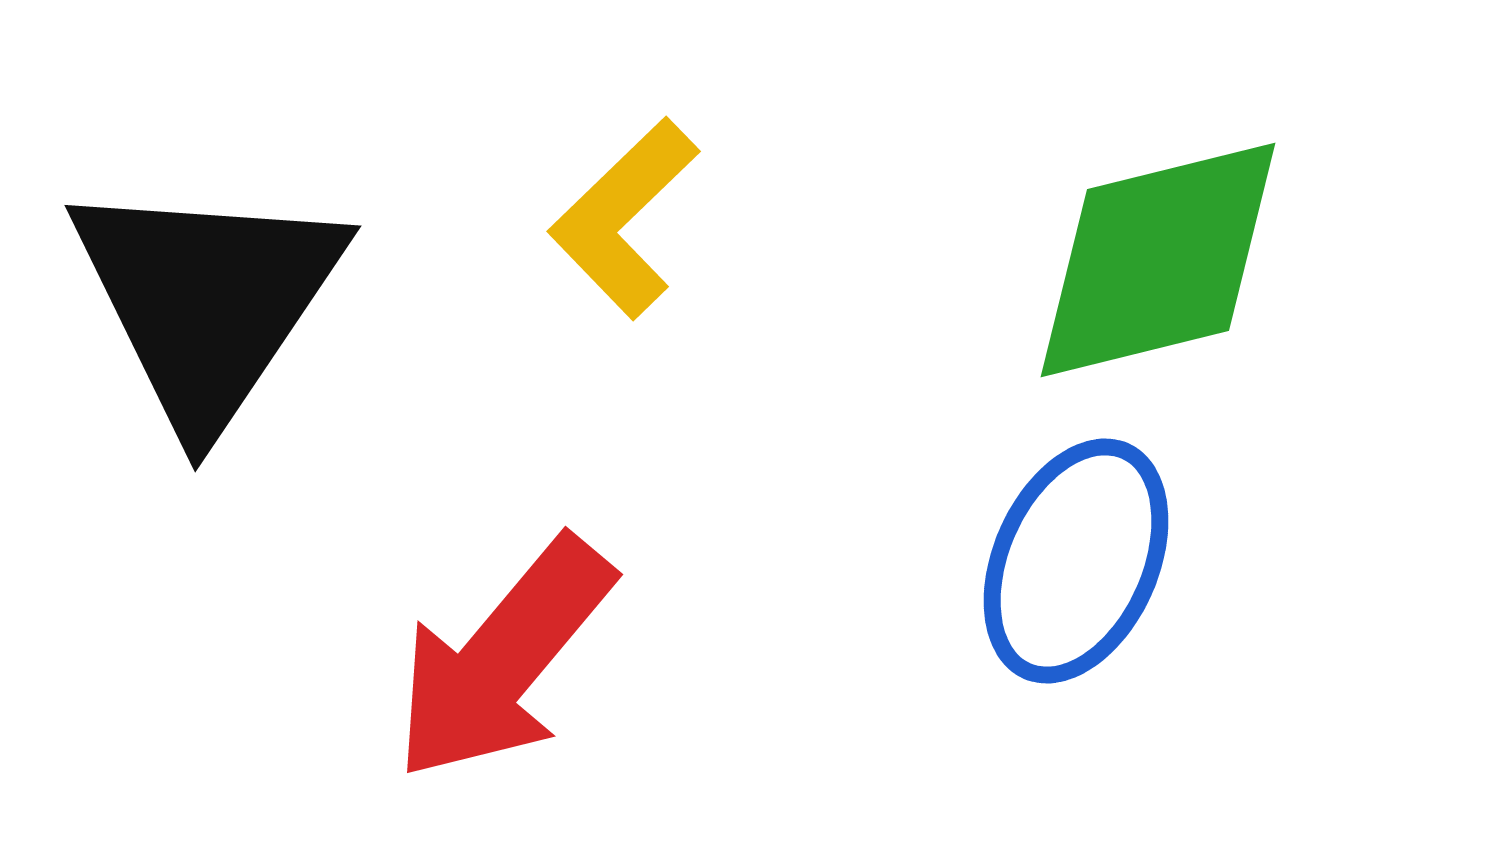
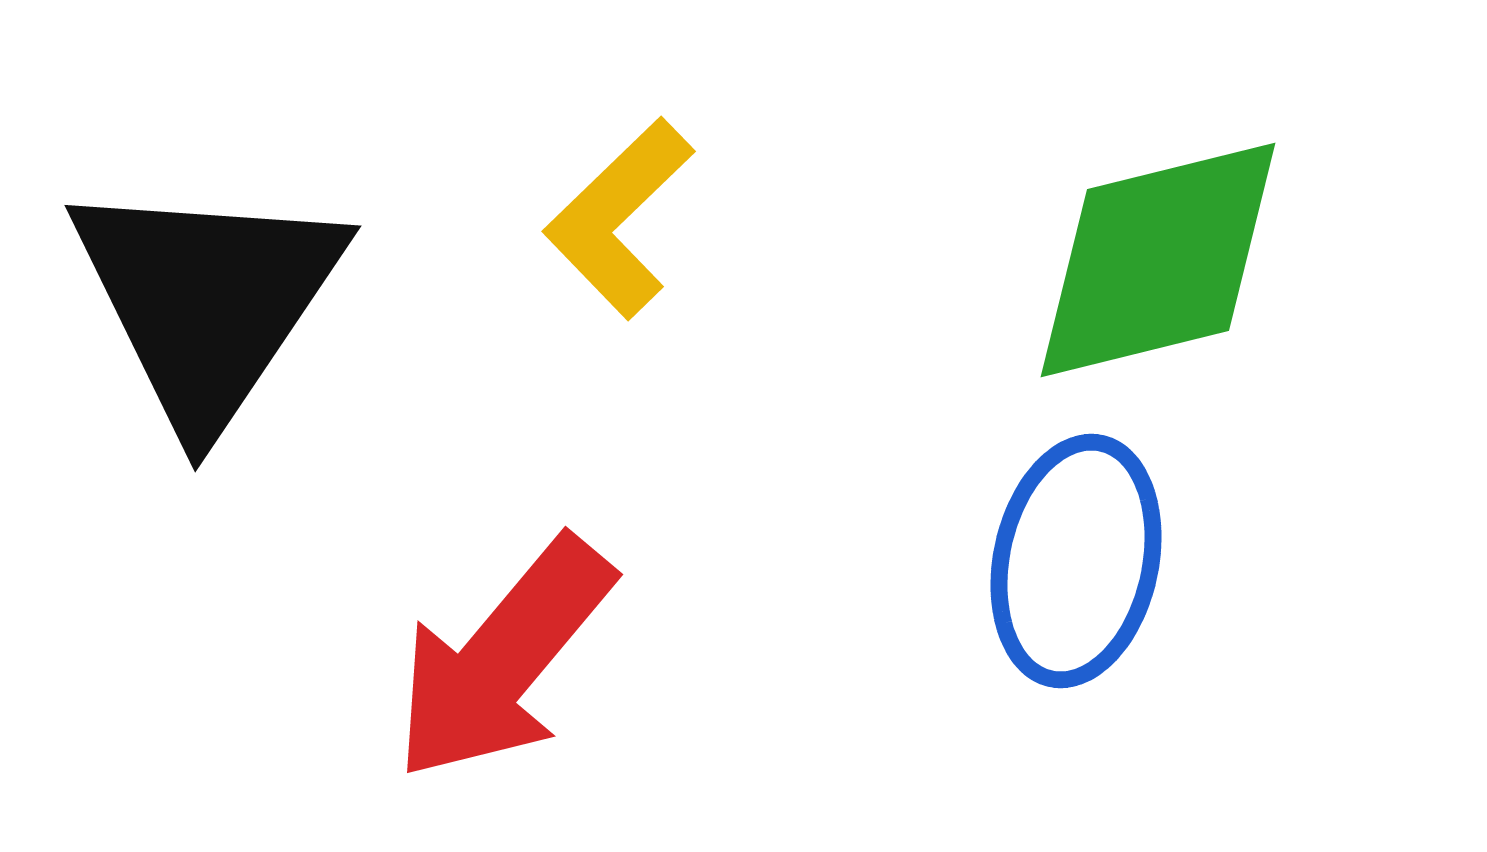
yellow L-shape: moved 5 px left
blue ellipse: rotated 12 degrees counterclockwise
